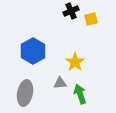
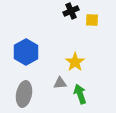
yellow square: moved 1 px right, 1 px down; rotated 16 degrees clockwise
blue hexagon: moved 7 px left, 1 px down
gray ellipse: moved 1 px left, 1 px down
